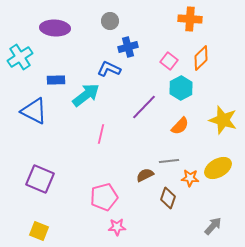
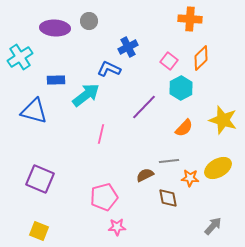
gray circle: moved 21 px left
blue cross: rotated 12 degrees counterclockwise
blue triangle: rotated 12 degrees counterclockwise
orange semicircle: moved 4 px right, 2 px down
brown diamond: rotated 30 degrees counterclockwise
